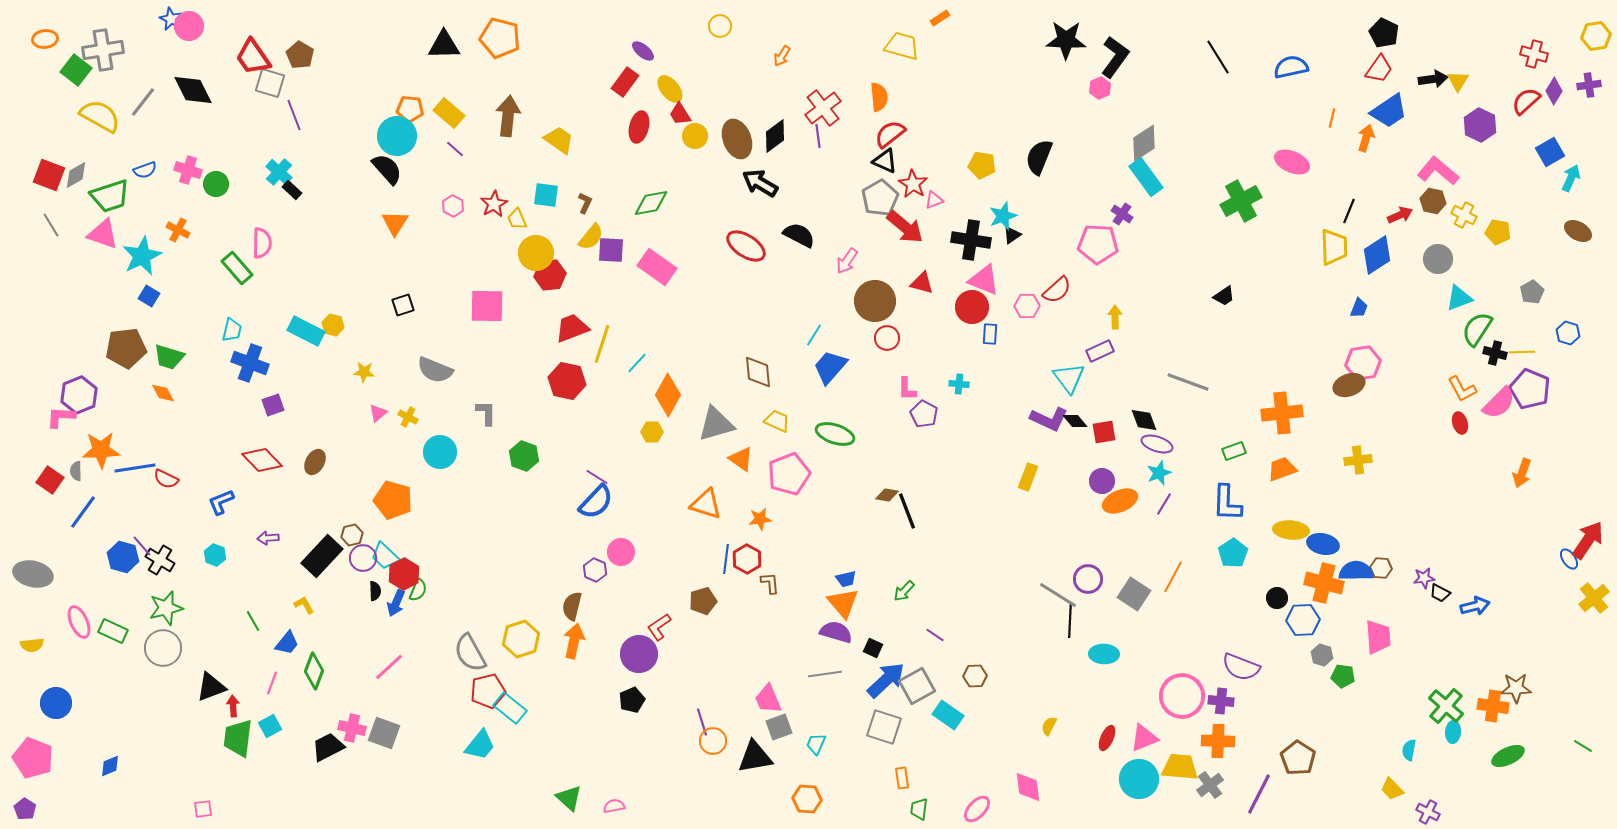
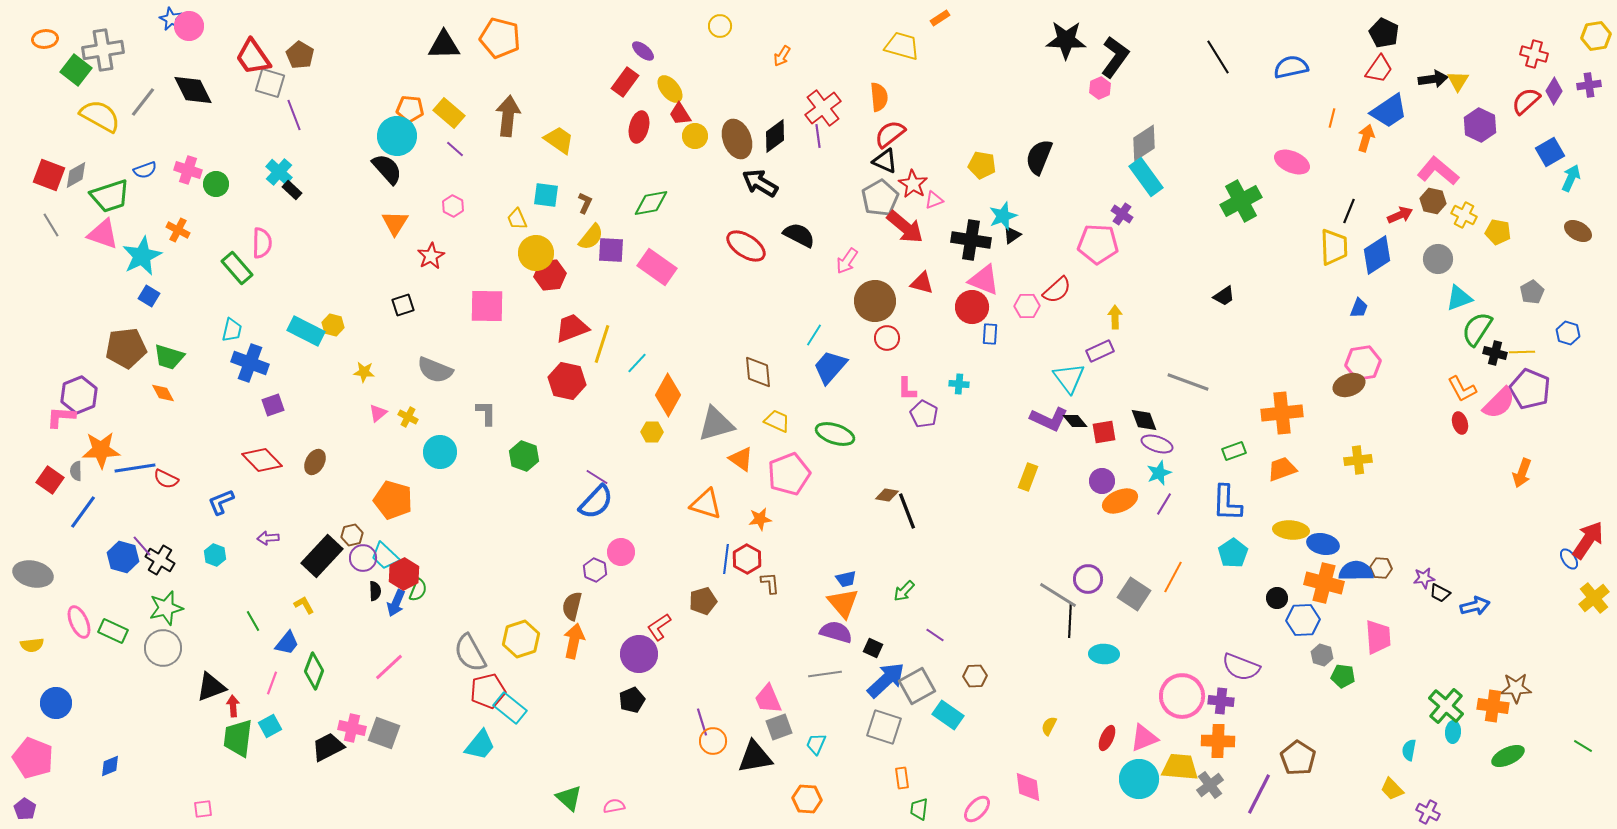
red star at (494, 204): moved 63 px left, 52 px down
